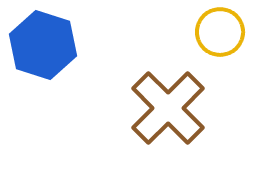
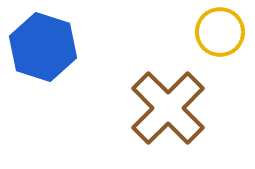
blue hexagon: moved 2 px down
